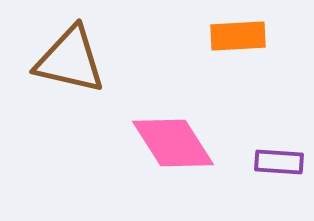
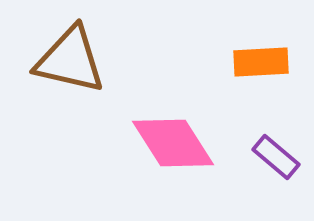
orange rectangle: moved 23 px right, 26 px down
purple rectangle: moved 3 px left, 5 px up; rotated 36 degrees clockwise
